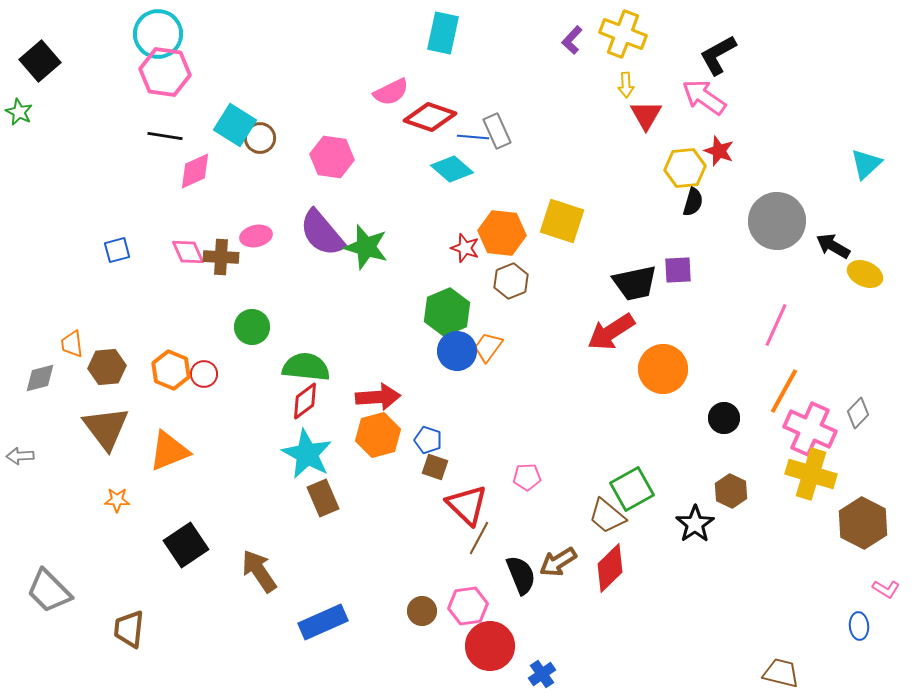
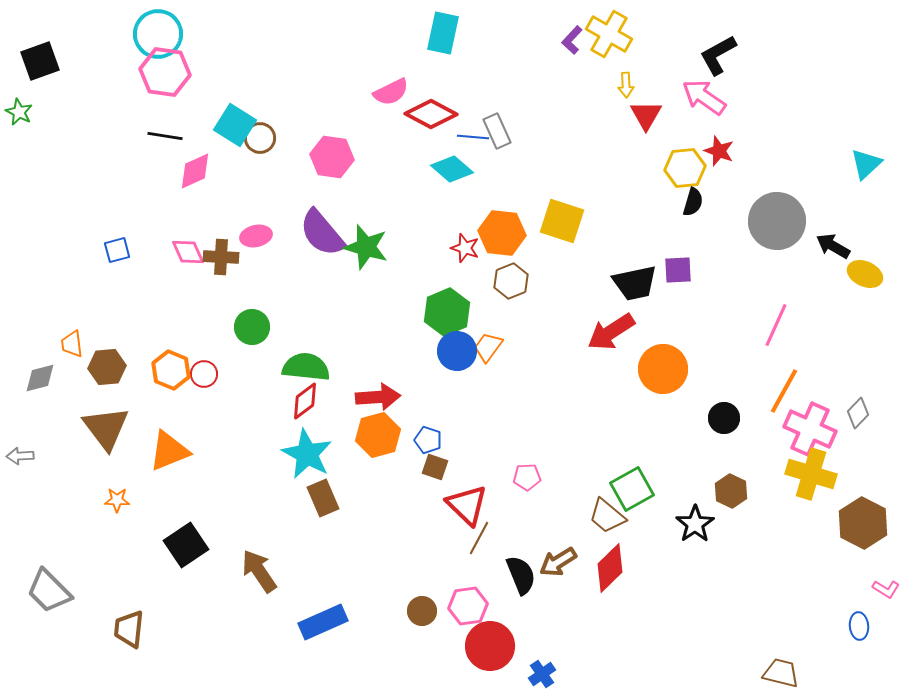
yellow cross at (623, 34): moved 14 px left; rotated 9 degrees clockwise
black square at (40, 61): rotated 21 degrees clockwise
red diamond at (430, 117): moved 1 px right, 3 px up; rotated 9 degrees clockwise
